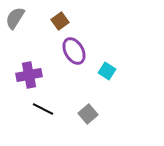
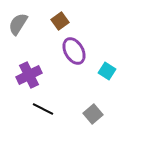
gray semicircle: moved 3 px right, 6 px down
purple cross: rotated 15 degrees counterclockwise
gray square: moved 5 px right
